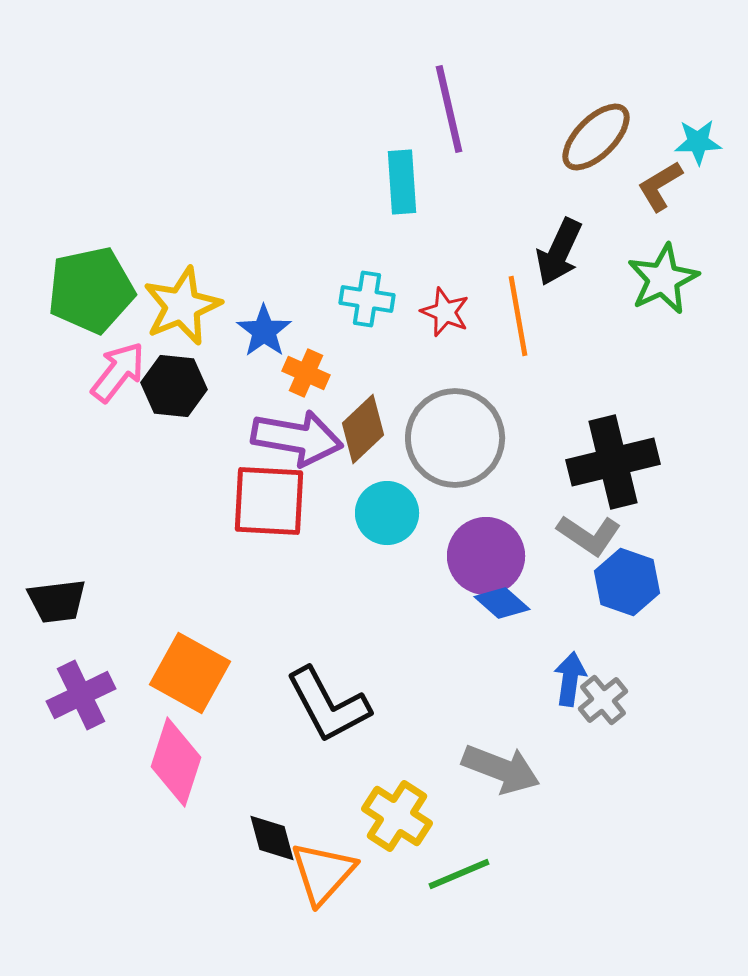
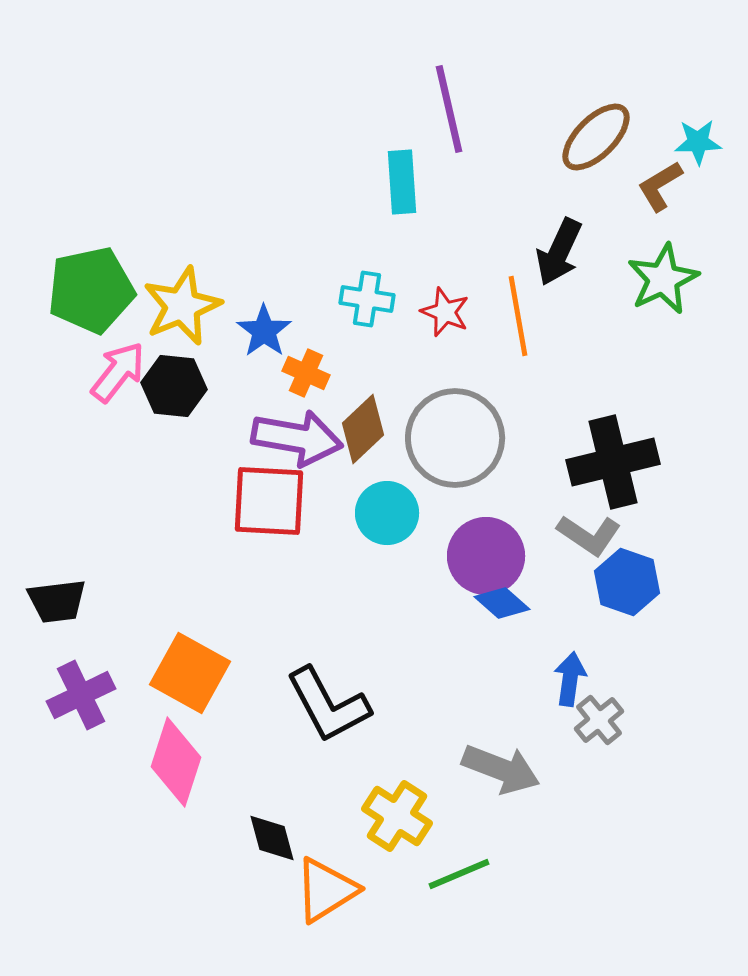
gray cross: moved 4 px left, 20 px down
orange triangle: moved 3 px right, 17 px down; rotated 16 degrees clockwise
